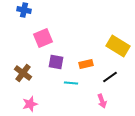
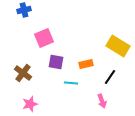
blue cross: rotated 24 degrees counterclockwise
pink square: moved 1 px right
black line: rotated 21 degrees counterclockwise
